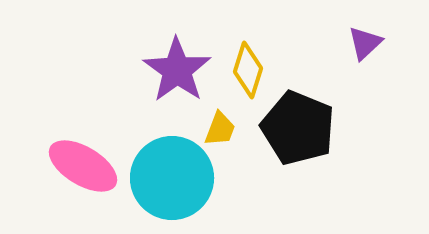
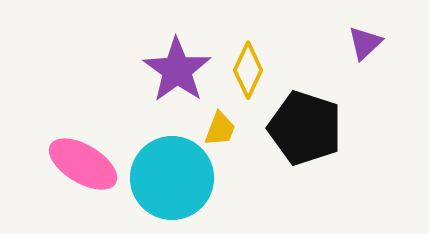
yellow diamond: rotated 8 degrees clockwise
black pentagon: moved 7 px right; rotated 4 degrees counterclockwise
pink ellipse: moved 2 px up
